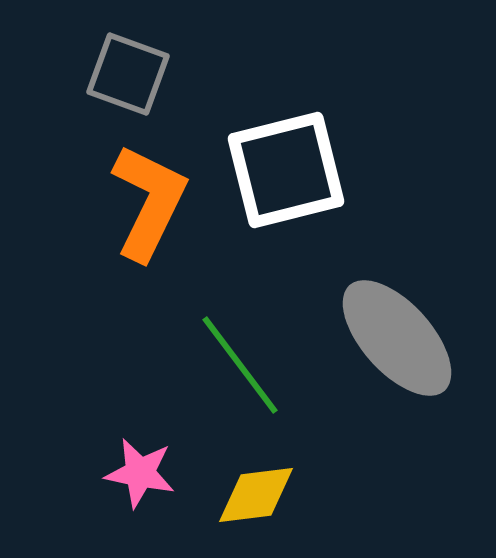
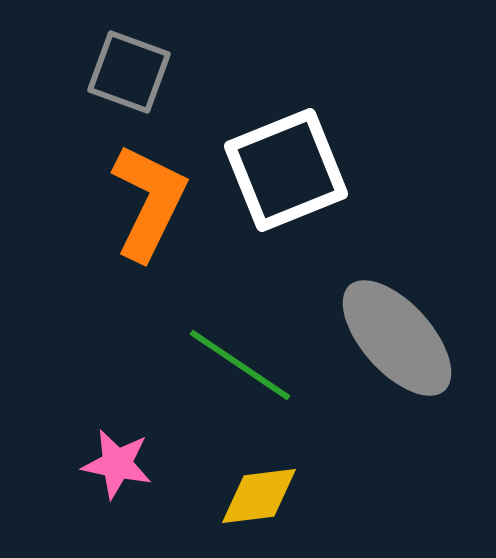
gray square: moved 1 px right, 2 px up
white square: rotated 8 degrees counterclockwise
green line: rotated 19 degrees counterclockwise
pink star: moved 23 px left, 9 px up
yellow diamond: moved 3 px right, 1 px down
